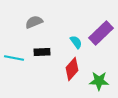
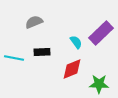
red diamond: rotated 25 degrees clockwise
green star: moved 3 px down
